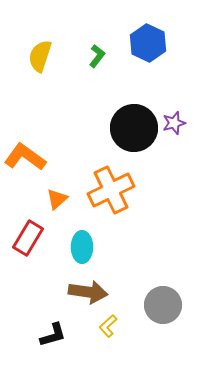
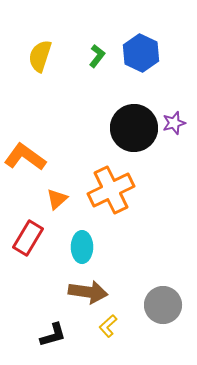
blue hexagon: moved 7 px left, 10 px down
